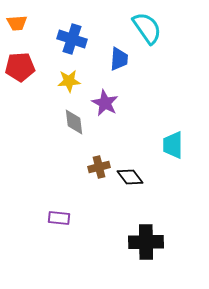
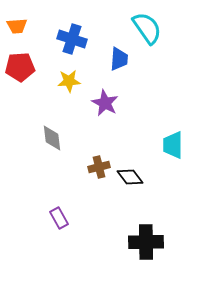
orange trapezoid: moved 3 px down
gray diamond: moved 22 px left, 16 px down
purple rectangle: rotated 55 degrees clockwise
